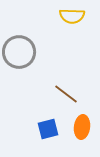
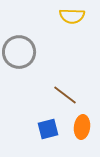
brown line: moved 1 px left, 1 px down
